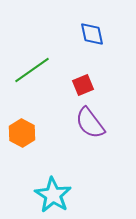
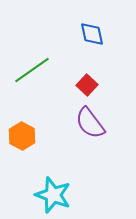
red square: moved 4 px right; rotated 25 degrees counterclockwise
orange hexagon: moved 3 px down
cyan star: rotated 12 degrees counterclockwise
